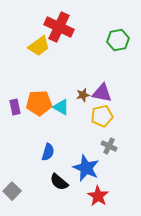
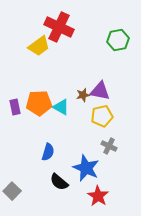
purple triangle: moved 2 px left, 2 px up
